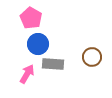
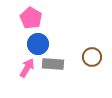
pink arrow: moved 6 px up
